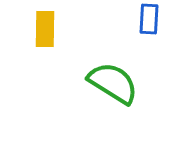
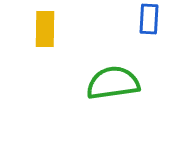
green semicircle: rotated 40 degrees counterclockwise
